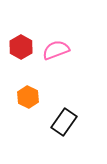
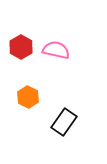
pink semicircle: rotated 32 degrees clockwise
